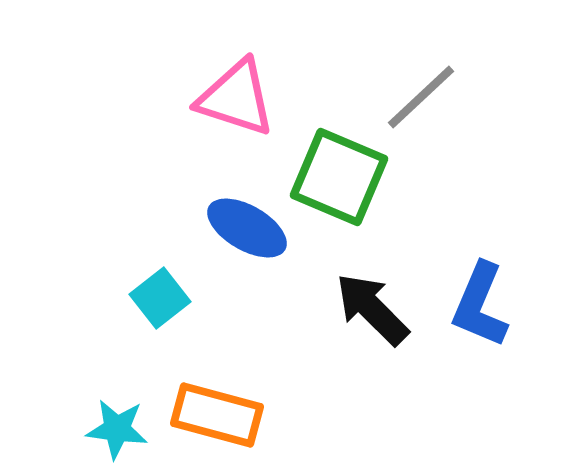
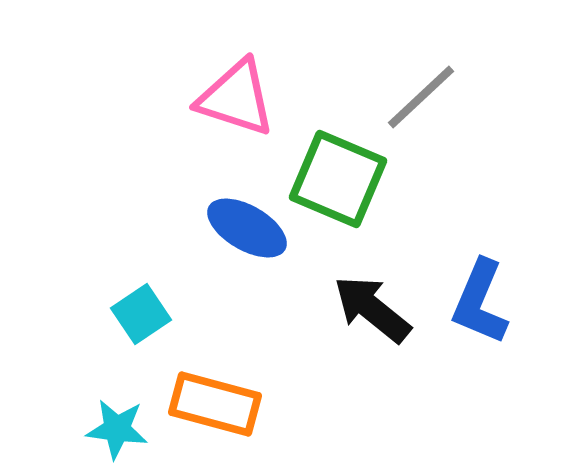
green square: moved 1 px left, 2 px down
cyan square: moved 19 px left, 16 px down; rotated 4 degrees clockwise
blue L-shape: moved 3 px up
black arrow: rotated 6 degrees counterclockwise
orange rectangle: moved 2 px left, 11 px up
